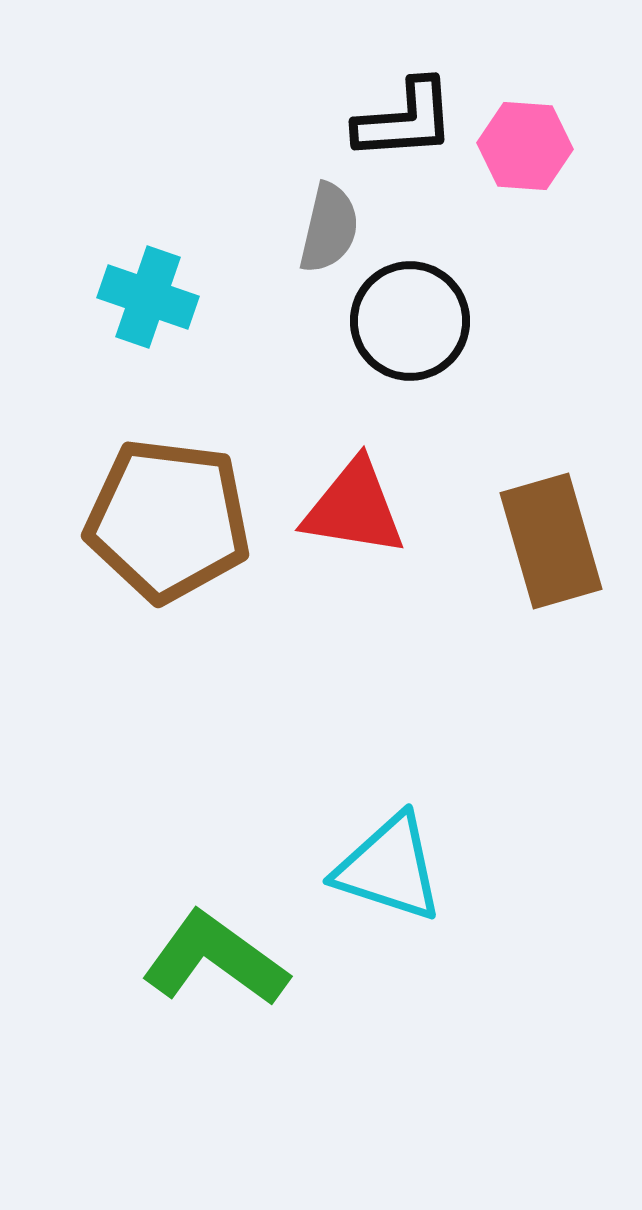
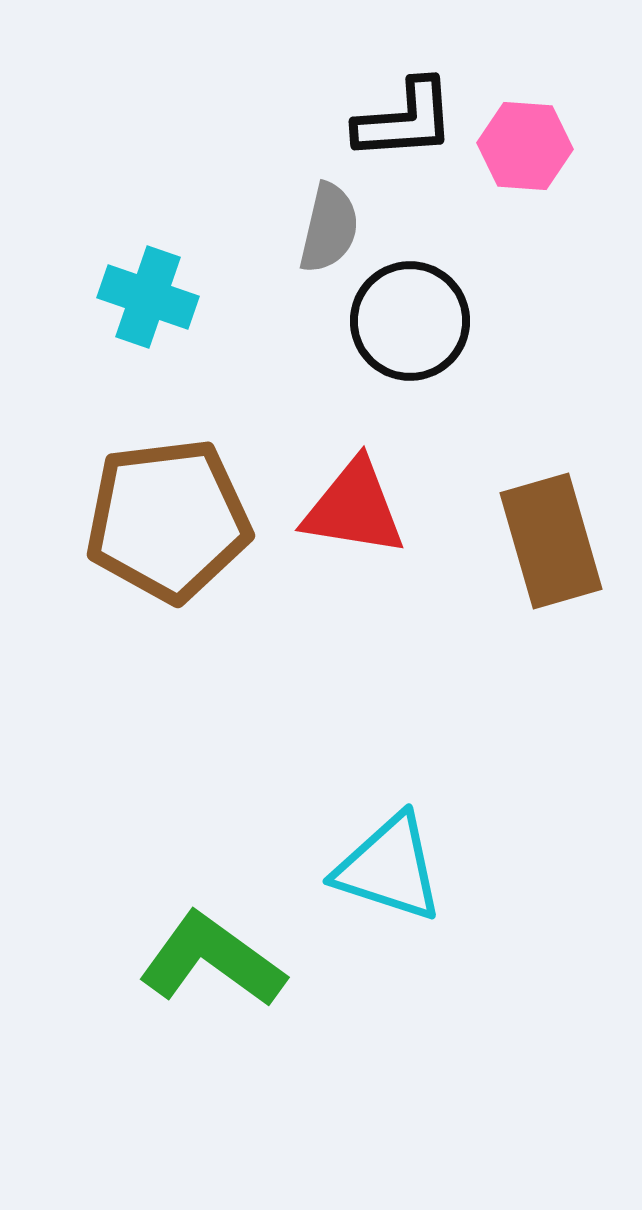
brown pentagon: rotated 14 degrees counterclockwise
green L-shape: moved 3 px left, 1 px down
